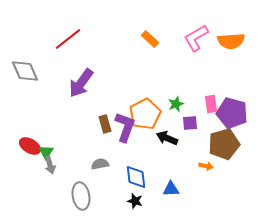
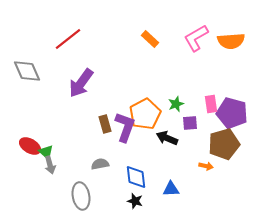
gray diamond: moved 2 px right
green triangle: rotated 21 degrees counterclockwise
